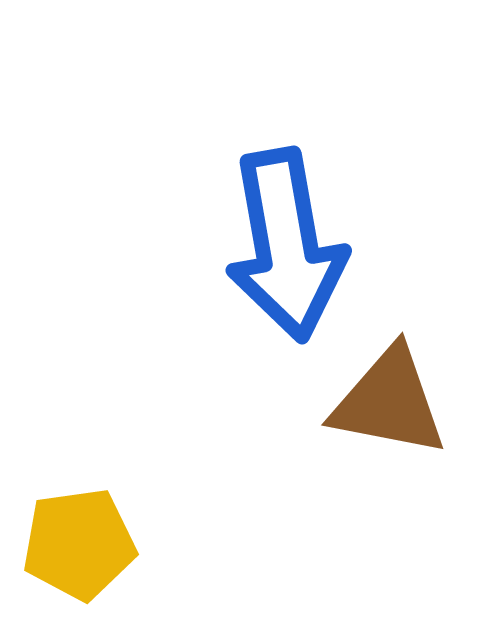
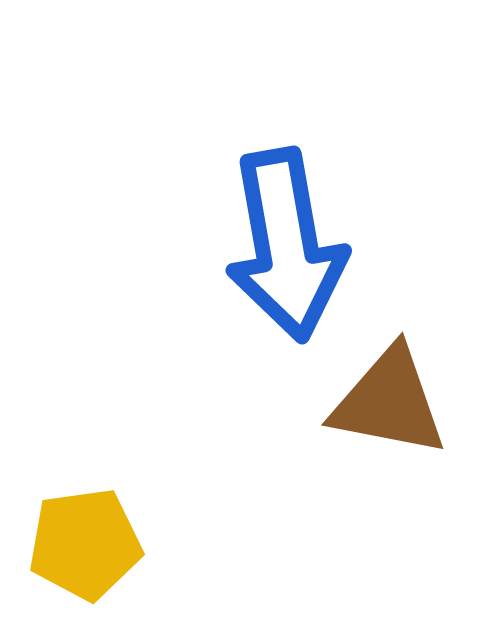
yellow pentagon: moved 6 px right
